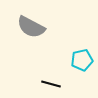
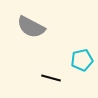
black line: moved 6 px up
